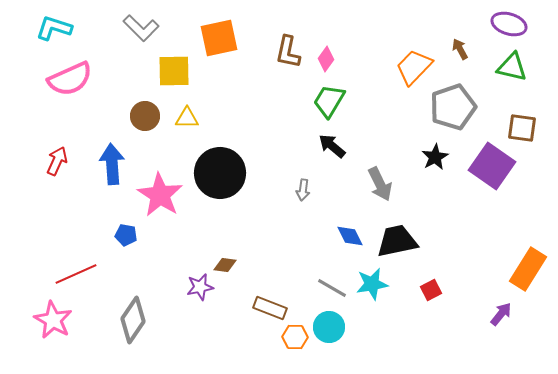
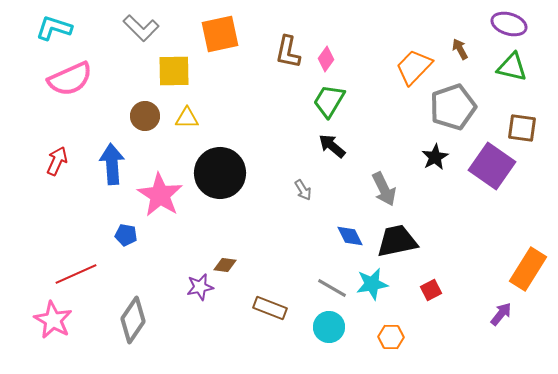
orange square at (219, 38): moved 1 px right, 4 px up
gray arrow at (380, 184): moved 4 px right, 5 px down
gray arrow at (303, 190): rotated 40 degrees counterclockwise
orange hexagon at (295, 337): moved 96 px right
